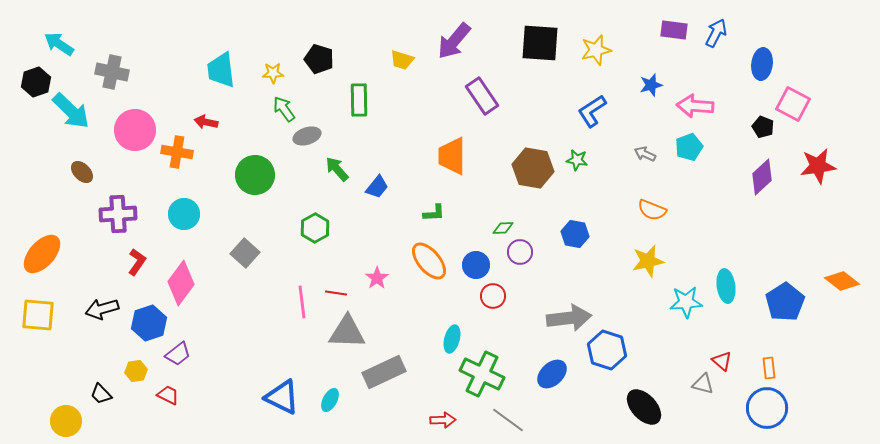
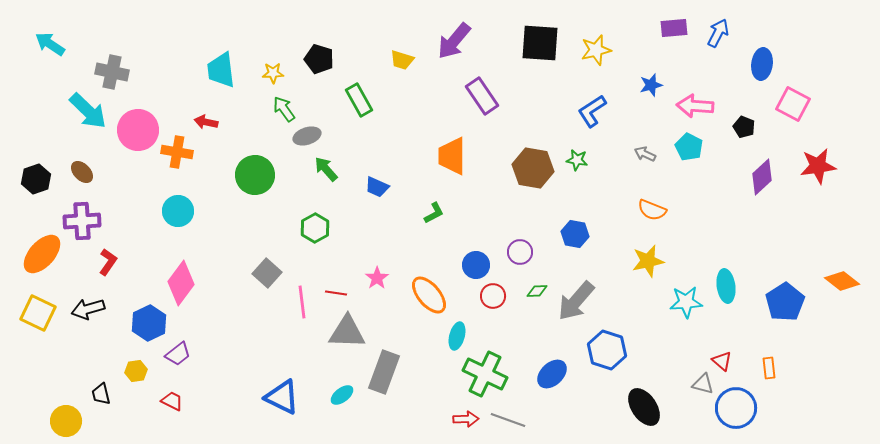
purple rectangle at (674, 30): moved 2 px up; rotated 12 degrees counterclockwise
blue arrow at (716, 33): moved 2 px right
cyan arrow at (59, 44): moved 9 px left
black hexagon at (36, 82): moved 97 px down
green rectangle at (359, 100): rotated 28 degrees counterclockwise
cyan arrow at (71, 111): moved 17 px right
black pentagon at (763, 127): moved 19 px left
pink circle at (135, 130): moved 3 px right
cyan pentagon at (689, 147): rotated 24 degrees counterclockwise
green arrow at (337, 169): moved 11 px left
blue trapezoid at (377, 187): rotated 75 degrees clockwise
green L-shape at (434, 213): rotated 25 degrees counterclockwise
purple cross at (118, 214): moved 36 px left, 7 px down
cyan circle at (184, 214): moved 6 px left, 3 px up
green diamond at (503, 228): moved 34 px right, 63 px down
gray square at (245, 253): moved 22 px right, 20 px down
orange ellipse at (429, 261): moved 34 px down
red L-shape at (137, 262): moved 29 px left
black arrow at (102, 309): moved 14 px left
yellow square at (38, 315): moved 2 px up; rotated 21 degrees clockwise
gray arrow at (569, 318): moved 7 px right, 17 px up; rotated 138 degrees clockwise
blue hexagon at (149, 323): rotated 8 degrees counterclockwise
cyan ellipse at (452, 339): moved 5 px right, 3 px up
gray rectangle at (384, 372): rotated 45 degrees counterclockwise
green cross at (482, 374): moved 3 px right
black trapezoid at (101, 394): rotated 30 degrees clockwise
red trapezoid at (168, 395): moved 4 px right, 6 px down
cyan ellipse at (330, 400): moved 12 px right, 5 px up; rotated 25 degrees clockwise
black ellipse at (644, 407): rotated 9 degrees clockwise
blue circle at (767, 408): moved 31 px left
red arrow at (443, 420): moved 23 px right, 1 px up
gray line at (508, 420): rotated 16 degrees counterclockwise
